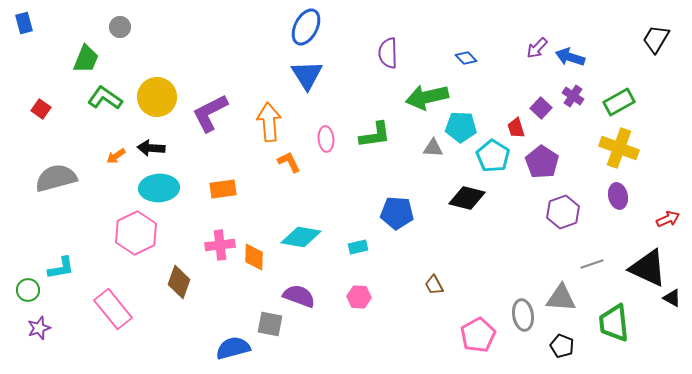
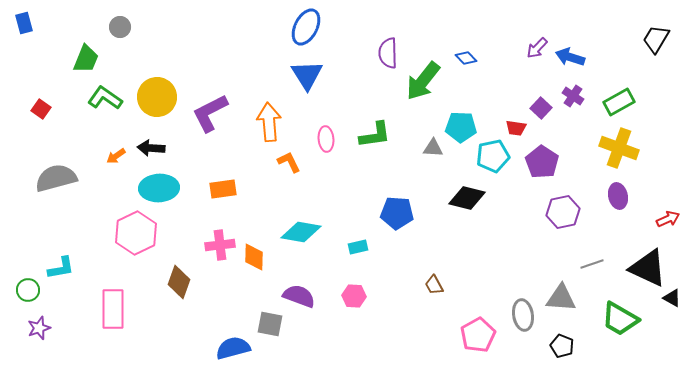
green arrow at (427, 97): moved 4 px left, 16 px up; rotated 39 degrees counterclockwise
red trapezoid at (516, 128): rotated 65 degrees counterclockwise
cyan pentagon at (493, 156): rotated 28 degrees clockwise
purple hexagon at (563, 212): rotated 8 degrees clockwise
cyan diamond at (301, 237): moved 5 px up
pink hexagon at (359, 297): moved 5 px left, 1 px up
pink rectangle at (113, 309): rotated 39 degrees clockwise
green trapezoid at (614, 323): moved 6 px right, 4 px up; rotated 54 degrees counterclockwise
